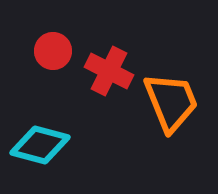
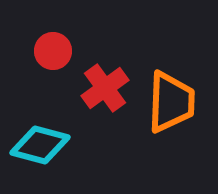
red cross: moved 4 px left, 17 px down; rotated 27 degrees clockwise
orange trapezoid: rotated 24 degrees clockwise
